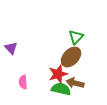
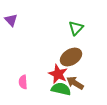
green triangle: moved 9 px up
purple triangle: moved 28 px up
brown ellipse: rotated 15 degrees clockwise
red star: rotated 30 degrees counterclockwise
brown arrow: rotated 18 degrees clockwise
